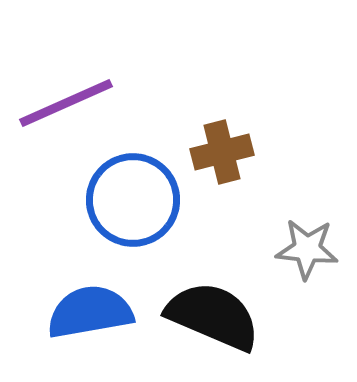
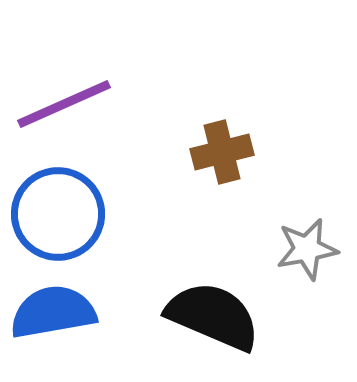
purple line: moved 2 px left, 1 px down
blue circle: moved 75 px left, 14 px down
gray star: rotated 16 degrees counterclockwise
blue semicircle: moved 37 px left
